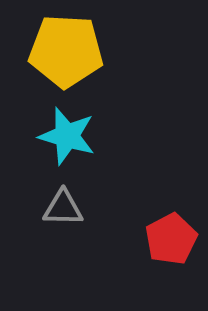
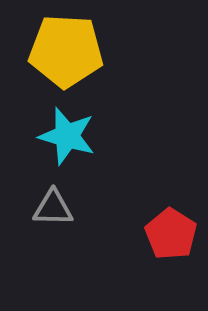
gray triangle: moved 10 px left
red pentagon: moved 5 px up; rotated 12 degrees counterclockwise
